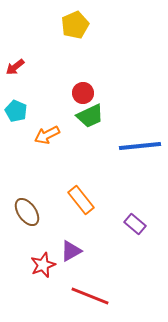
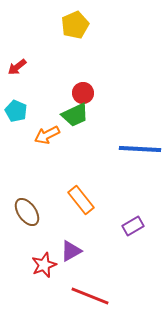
red arrow: moved 2 px right
green trapezoid: moved 15 px left, 1 px up
blue line: moved 3 px down; rotated 9 degrees clockwise
purple rectangle: moved 2 px left, 2 px down; rotated 70 degrees counterclockwise
red star: moved 1 px right
